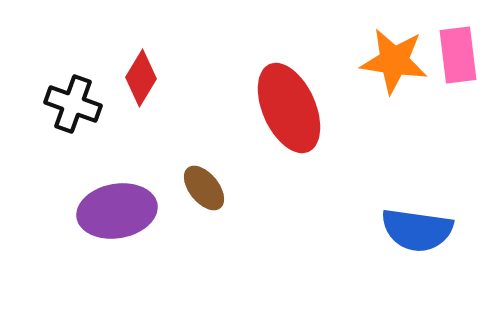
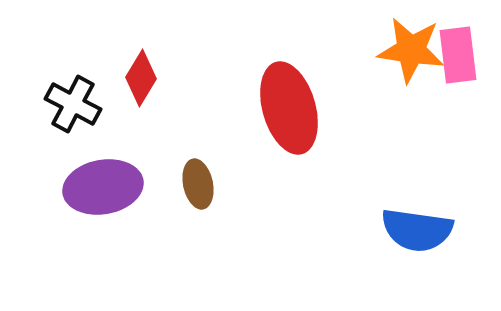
orange star: moved 17 px right, 11 px up
black cross: rotated 8 degrees clockwise
red ellipse: rotated 8 degrees clockwise
brown ellipse: moved 6 px left, 4 px up; rotated 27 degrees clockwise
purple ellipse: moved 14 px left, 24 px up
